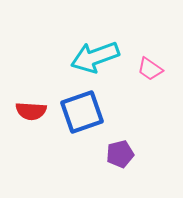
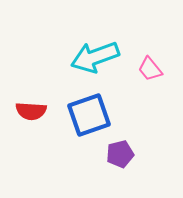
pink trapezoid: rotated 16 degrees clockwise
blue square: moved 7 px right, 3 px down
